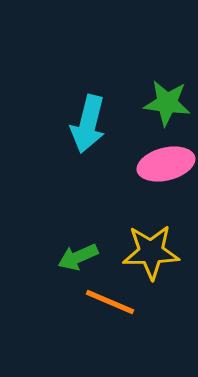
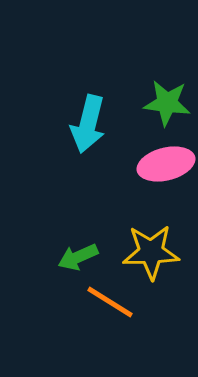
orange line: rotated 9 degrees clockwise
